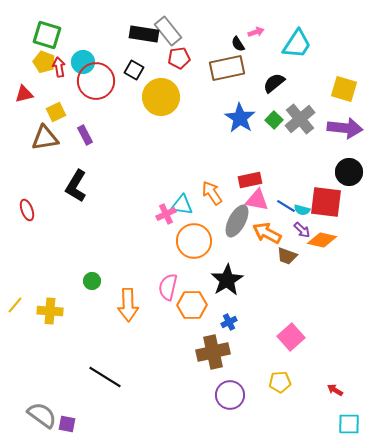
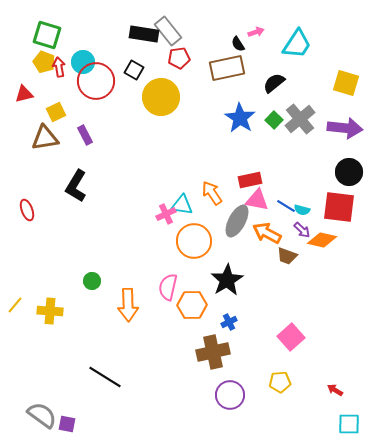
yellow square at (344, 89): moved 2 px right, 6 px up
red square at (326, 202): moved 13 px right, 5 px down
